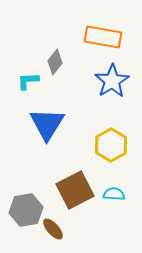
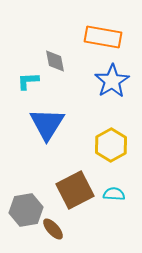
gray diamond: moved 1 px up; rotated 50 degrees counterclockwise
